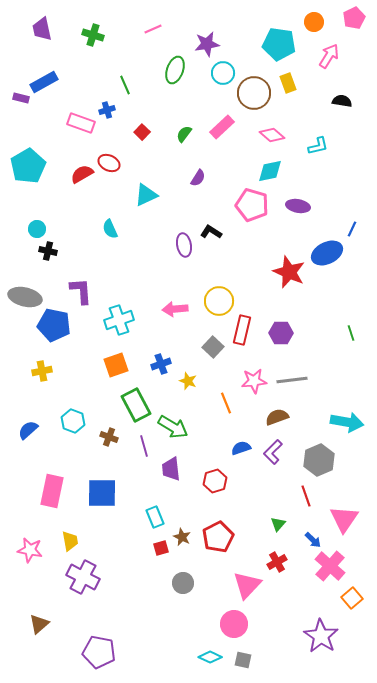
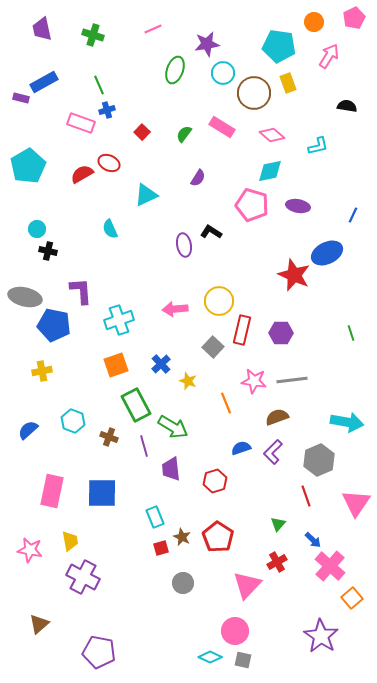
cyan pentagon at (279, 44): moved 2 px down
green line at (125, 85): moved 26 px left
black semicircle at (342, 101): moved 5 px right, 5 px down
pink rectangle at (222, 127): rotated 75 degrees clockwise
blue line at (352, 229): moved 1 px right, 14 px up
red star at (289, 272): moved 5 px right, 3 px down
blue cross at (161, 364): rotated 24 degrees counterclockwise
pink star at (254, 381): rotated 15 degrees clockwise
pink triangle at (344, 519): moved 12 px right, 16 px up
red pentagon at (218, 537): rotated 12 degrees counterclockwise
pink circle at (234, 624): moved 1 px right, 7 px down
